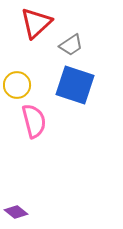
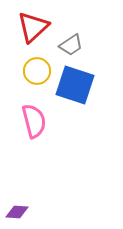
red triangle: moved 3 px left, 4 px down
yellow circle: moved 20 px right, 14 px up
purple diamond: moved 1 px right; rotated 35 degrees counterclockwise
